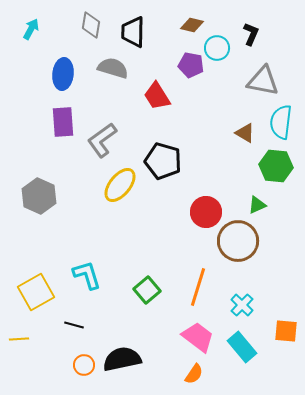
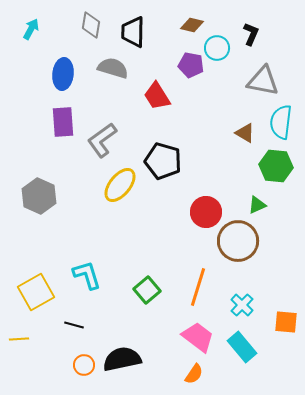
orange square: moved 9 px up
